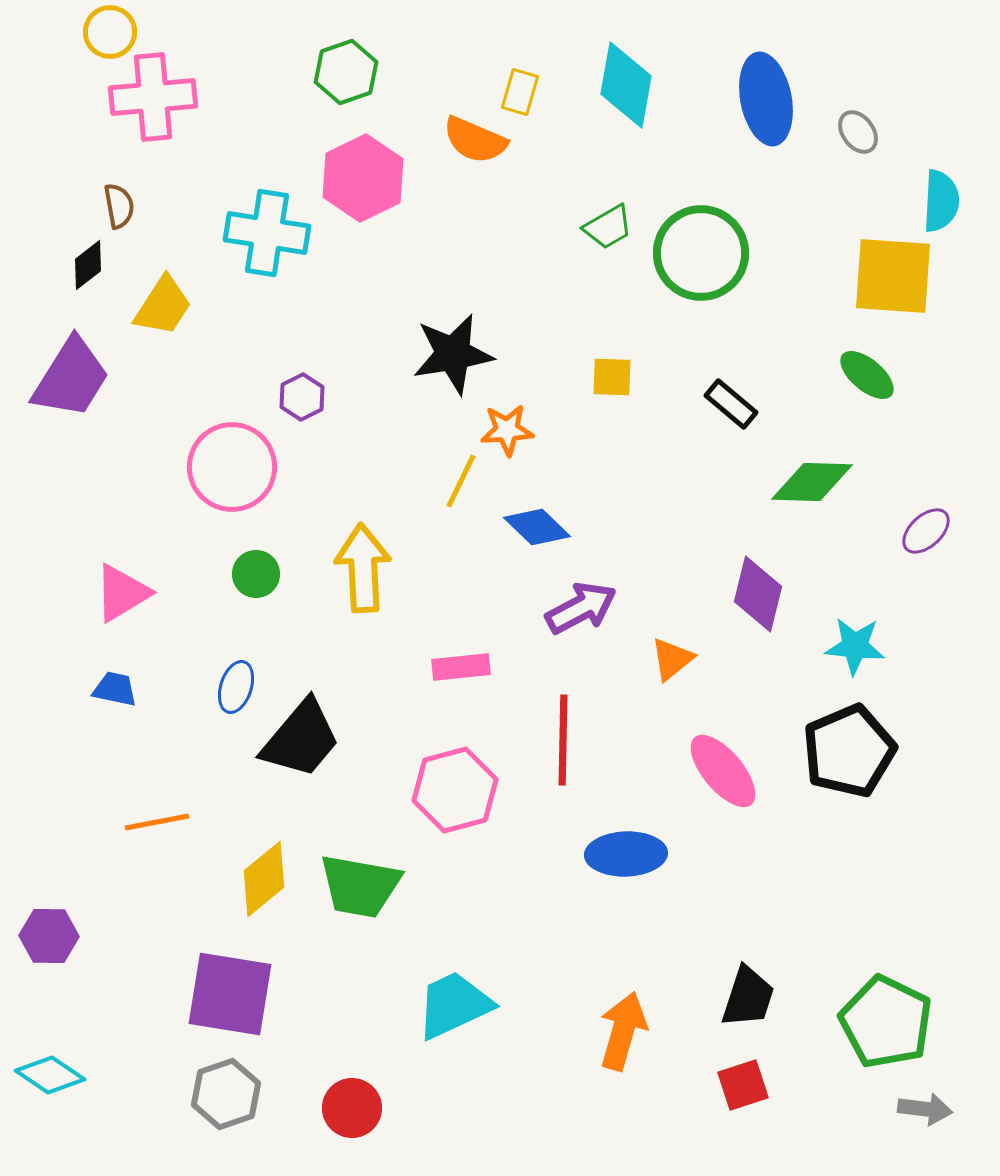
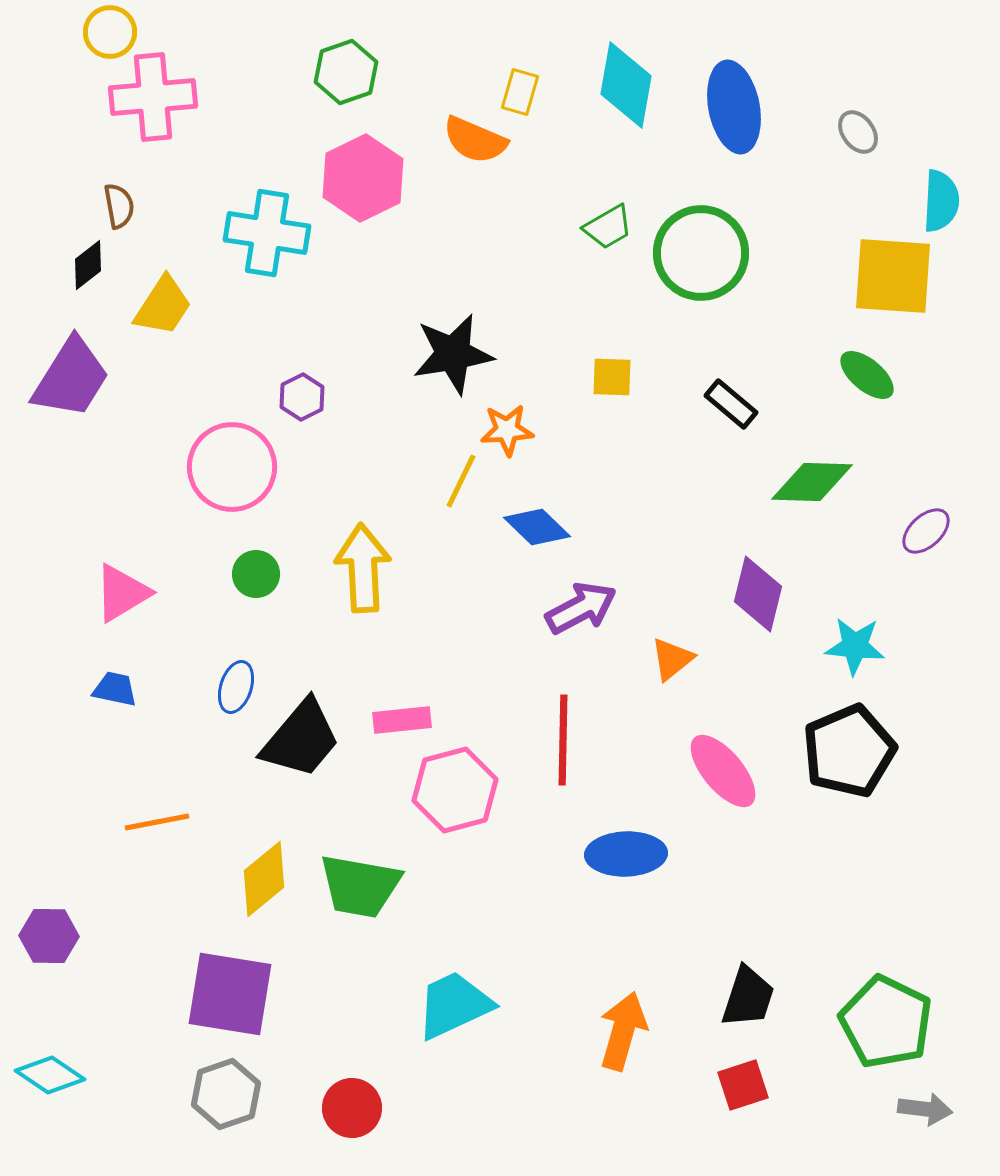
blue ellipse at (766, 99): moved 32 px left, 8 px down
pink rectangle at (461, 667): moved 59 px left, 53 px down
